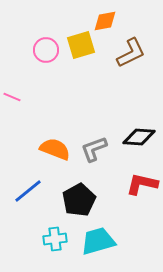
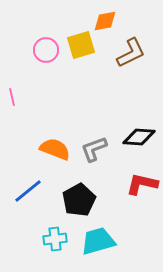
pink line: rotated 54 degrees clockwise
